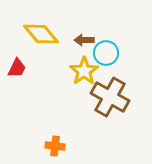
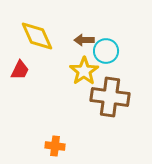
yellow diamond: moved 4 px left, 2 px down; rotated 15 degrees clockwise
cyan circle: moved 2 px up
red trapezoid: moved 3 px right, 2 px down
brown cross: rotated 21 degrees counterclockwise
